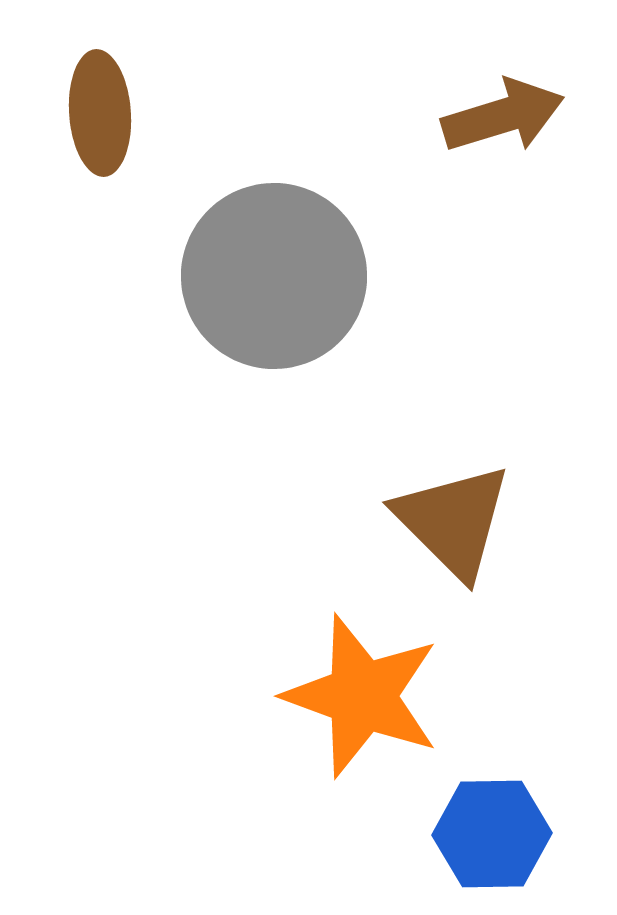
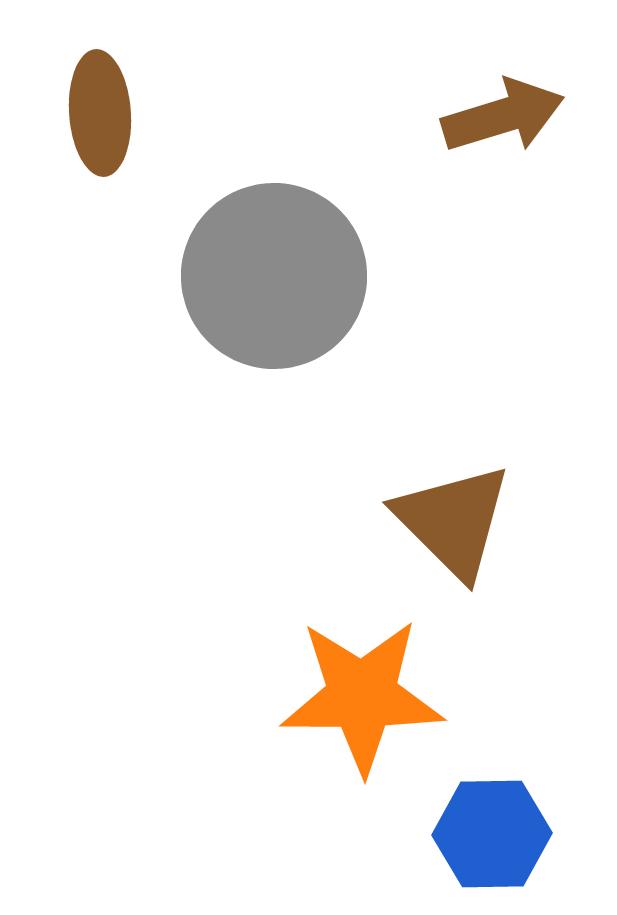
orange star: rotated 20 degrees counterclockwise
